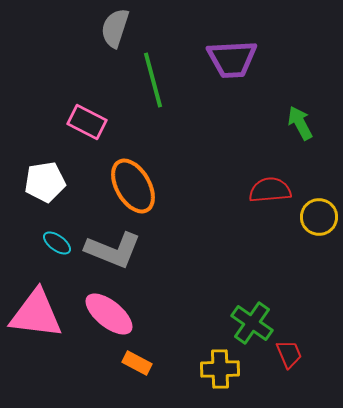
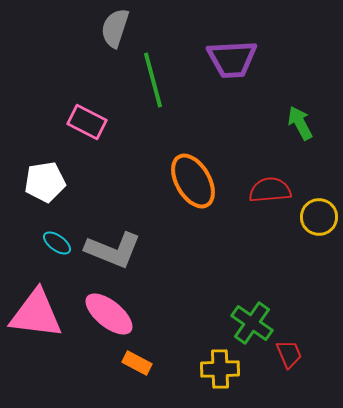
orange ellipse: moved 60 px right, 5 px up
